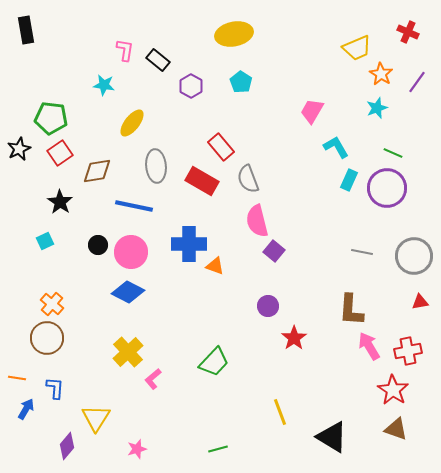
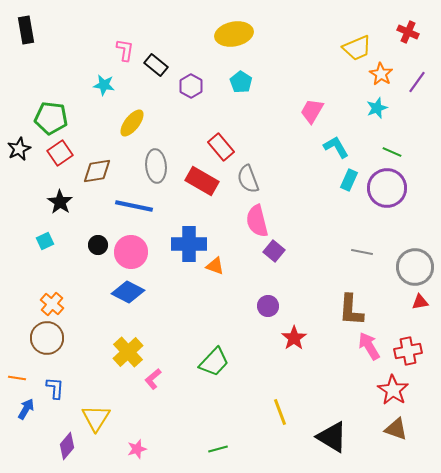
black rectangle at (158, 60): moved 2 px left, 5 px down
green line at (393, 153): moved 1 px left, 1 px up
gray circle at (414, 256): moved 1 px right, 11 px down
